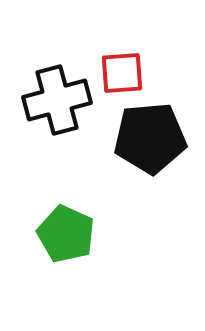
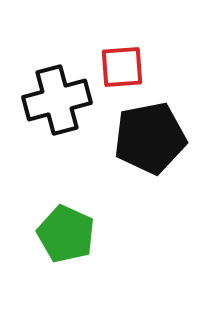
red square: moved 6 px up
black pentagon: rotated 6 degrees counterclockwise
